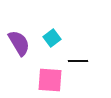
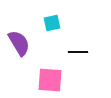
cyan square: moved 15 px up; rotated 24 degrees clockwise
black line: moved 9 px up
